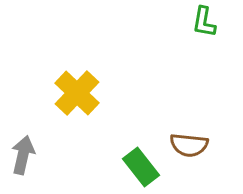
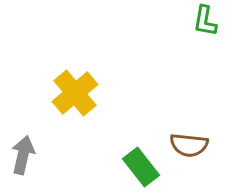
green L-shape: moved 1 px right, 1 px up
yellow cross: moved 2 px left; rotated 6 degrees clockwise
